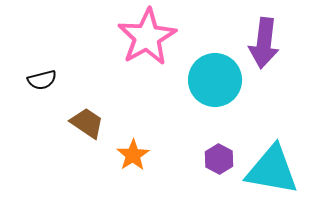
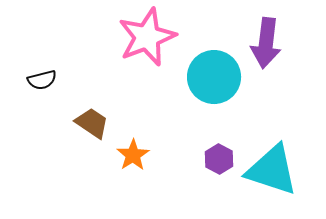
pink star: rotated 8 degrees clockwise
purple arrow: moved 2 px right
cyan circle: moved 1 px left, 3 px up
brown trapezoid: moved 5 px right
cyan triangle: rotated 8 degrees clockwise
